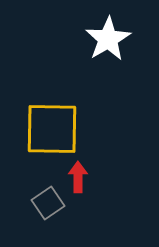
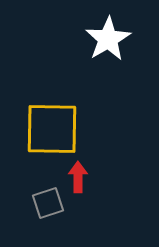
gray square: rotated 16 degrees clockwise
